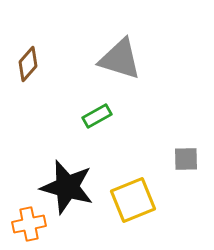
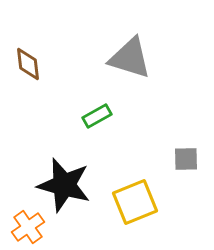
gray triangle: moved 10 px right, 1 px up
brown diamond: rotated 48 degrees counterclockwise
black star: moved 3 px left, 2 px up
yellow square: moved 2 px right, 2 px down
orange cross: moved 1 px left, 3 px down; rotated 24 degrees counterclockwise
